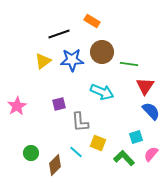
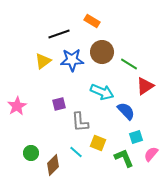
green line: rotated 24 degrees clockwise
red triangle: rotated 24 degrees clockwise
blue semicircle: moved 25 px left
green L-shape: rotated 20 degrees clockwise
brown diamond: moved 2 px left
